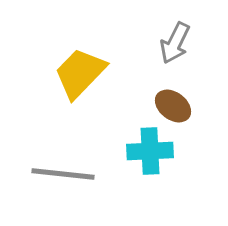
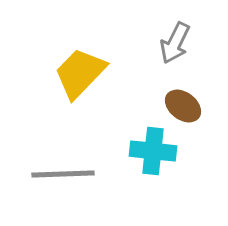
brown ellipse: moved 10 px right
cyan cross: moved 3 px right; rotated 9 degrees clockwise
gray line: rotated 8 degrees counterclockwise
